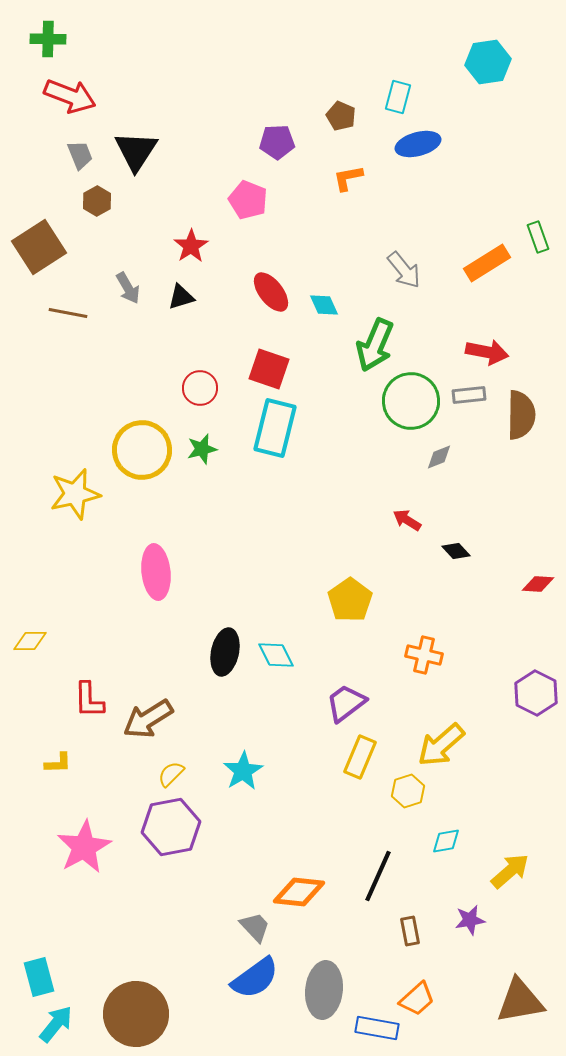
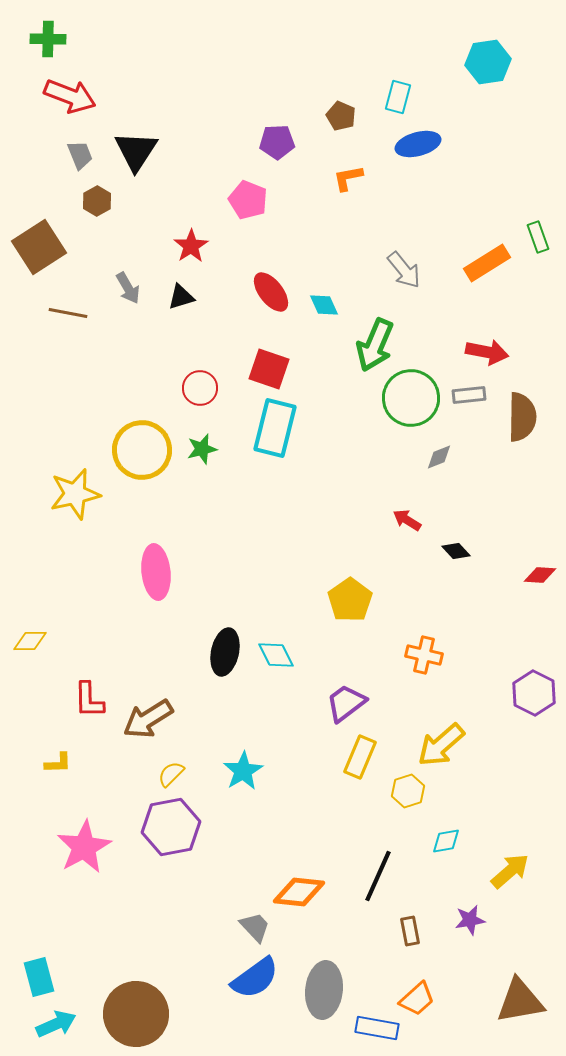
green circle at (411, 401): moved 3 px up
brown semicircle at (521, 415): moved 1 px right, 2 px down
red diamond at (538, 584): moved 2 px right, 9 px up
purple hexagon at (536, 693): moved 2 px left
cyan arrow at (56, 1024): rotated 27 degrees clockwise
